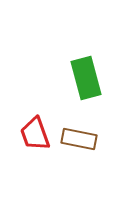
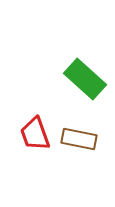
green rectangle: moved 1 px left, 1 px down; rotated 33 degrees counterclockwise
